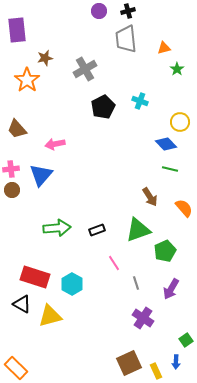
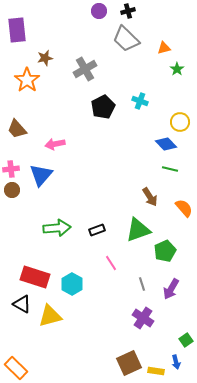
gray trapezoid: rotated 40 degrees counterclockwise
pink line: moved 3 px left
gray line: moved 6 px right, 1 px down
blue arrow: rotated 16 degrees counterclockwise
yellow rectangle: rotated 56 degrees counterclockwise
